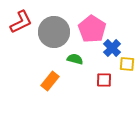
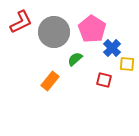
green semicircle: rotated 56 degrees counterclockwise
red square: rotated 14 degrees clockwise
